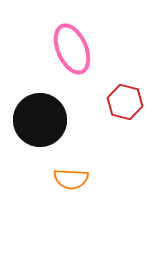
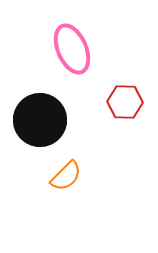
red hexagon: rotated 12 degrees counterclockwise
orange semicircle: moved 5 px left, 3 px up; rotated 48 degrees counterclockwise
